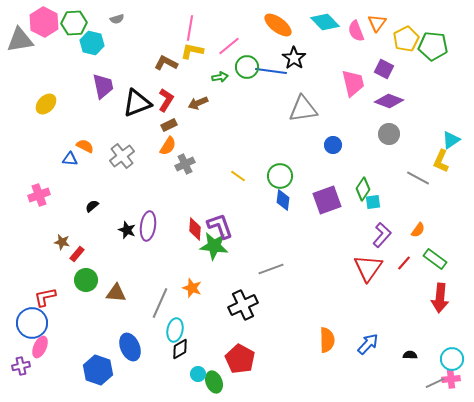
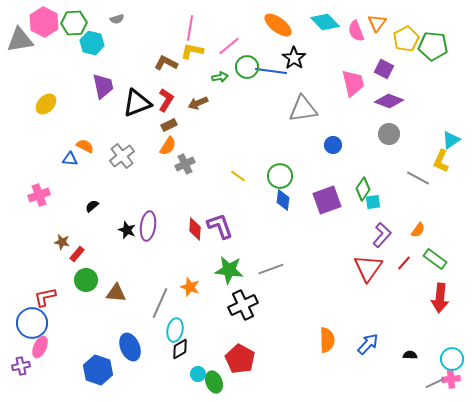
green star at (214, 246): moved 15 px right, 24 px down
orange star at (192, 288): moved 2 px left, 1 px up
